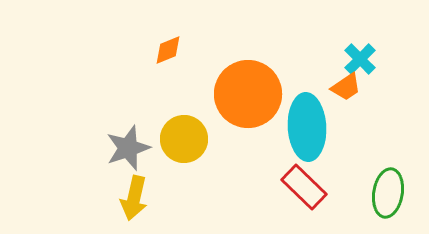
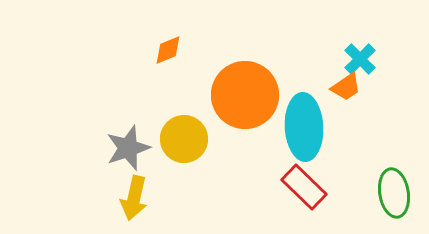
orange circle: moved 3 px left, 1 px down
cyan ellipse: moved 3 px left
green ellipse: moved 6 px right; rotated 18 degrees counterclockwise
